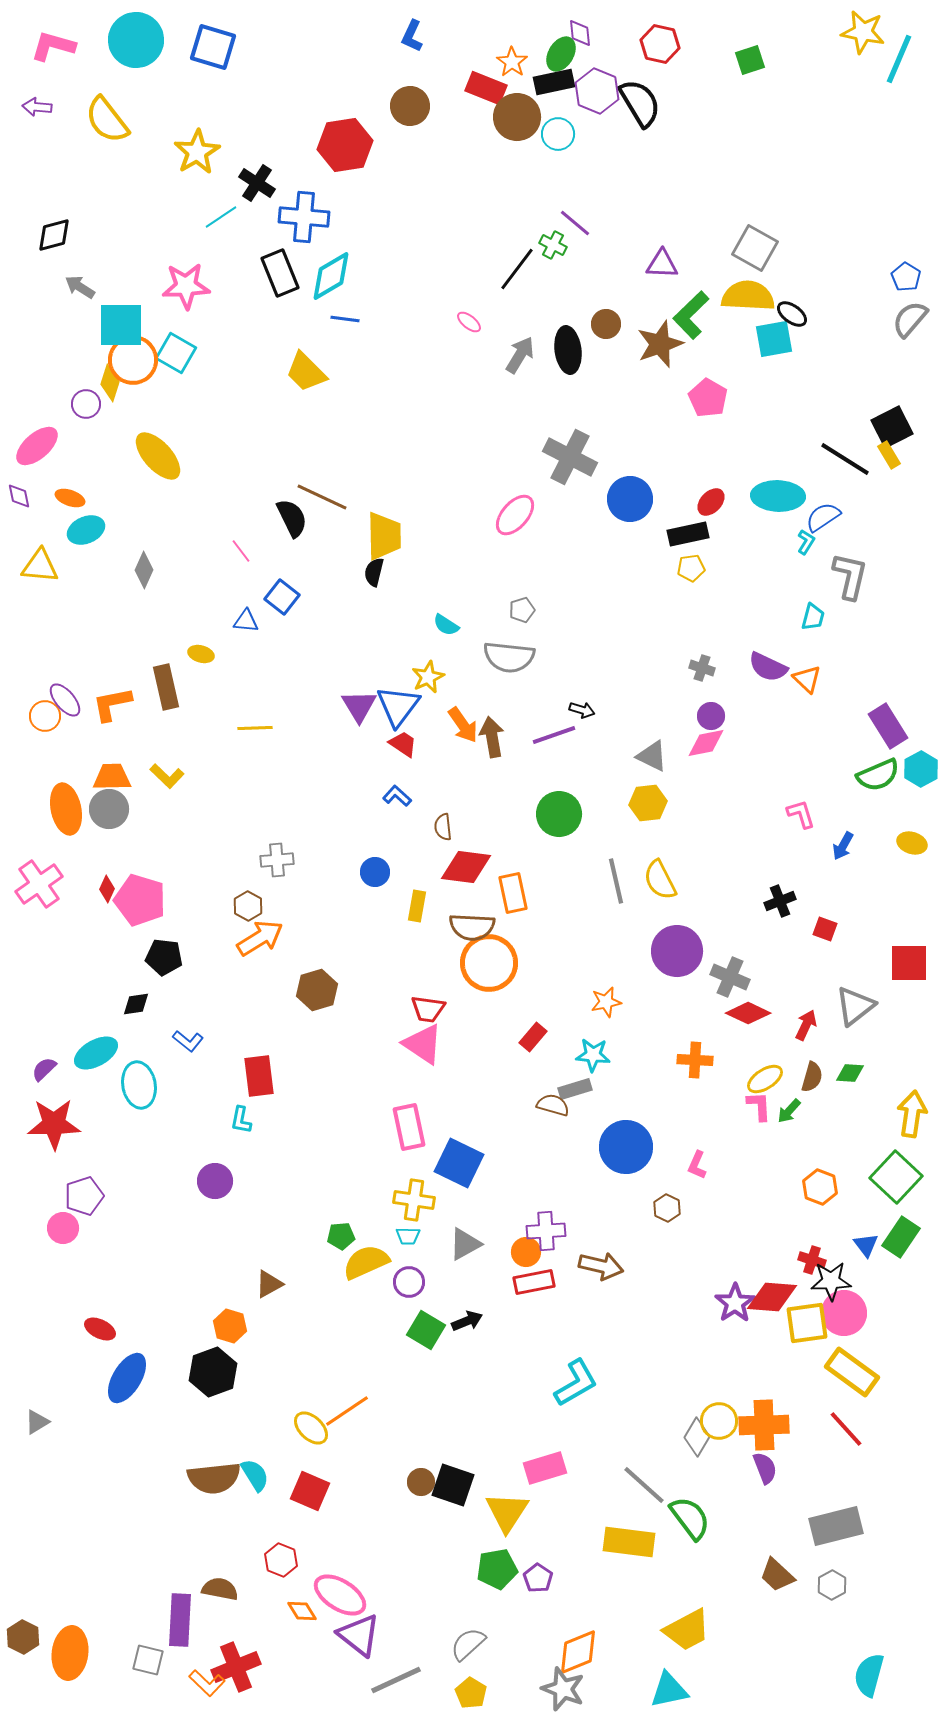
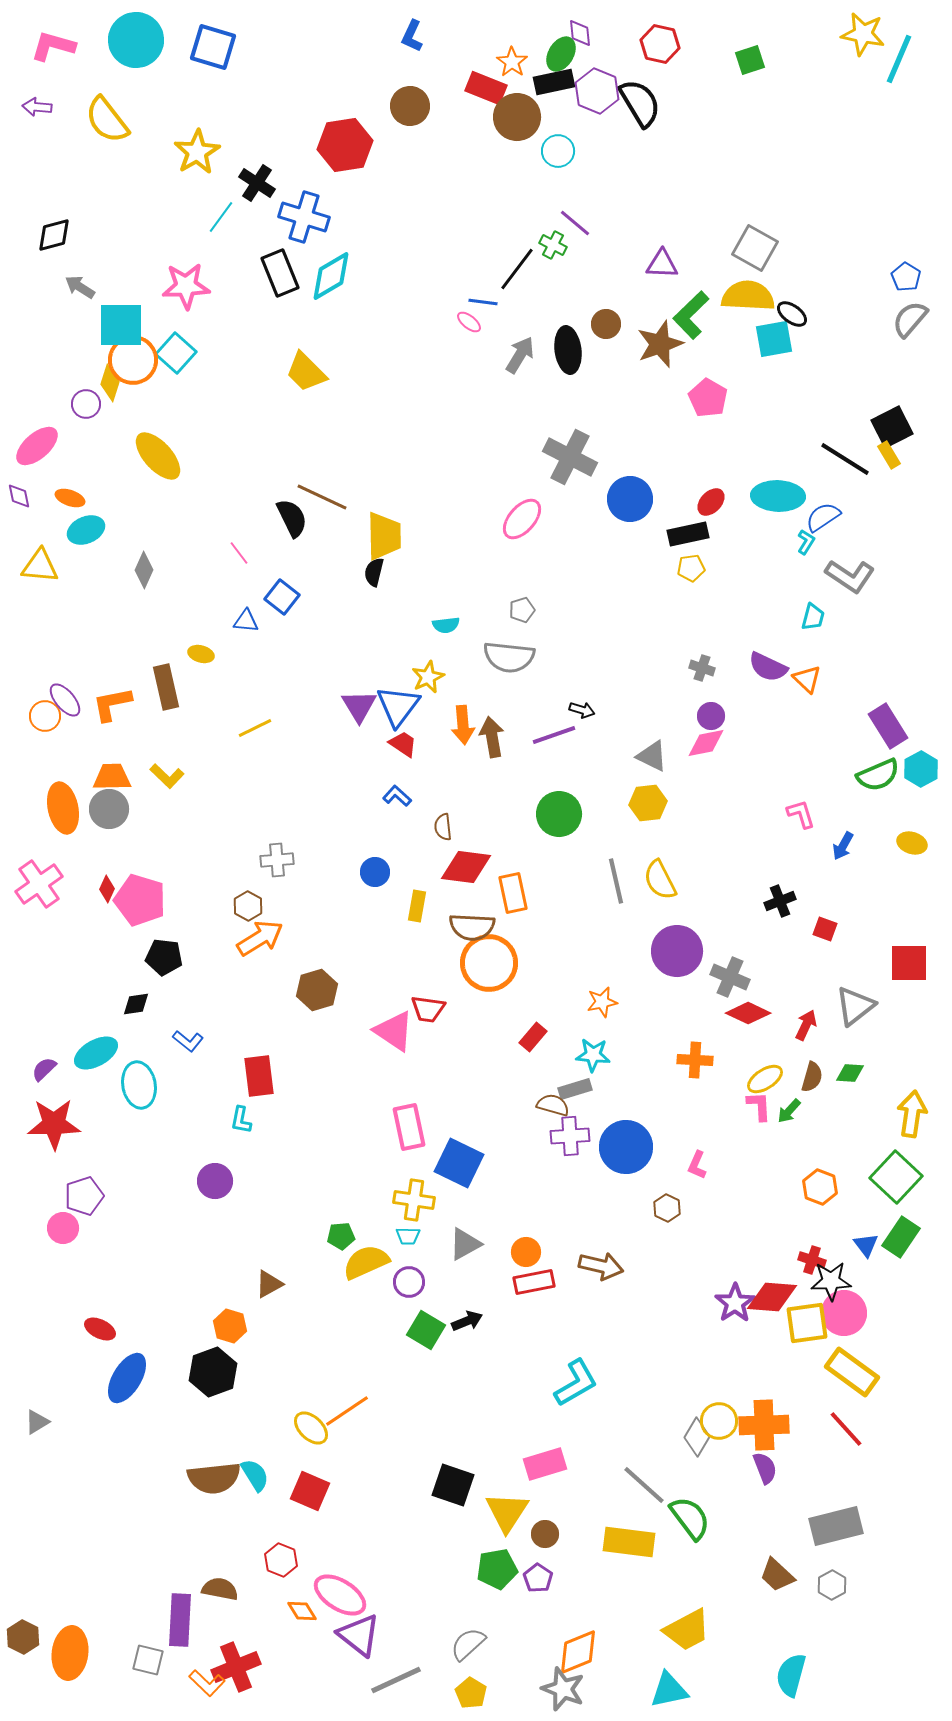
yellow star at (863, 32): moved 2 px down
cyan circle at (558, 134): moved 17 px down
cyan line at (221, 217): rotated 20 degrees counterclockwise
blue cross at (304, 217): rotated 12 degrees clockwise
blue line at (345, 319): moved 138 px right, 17 px up
cyan square at (176, 353): rotated 12 degrees clockwise
pink ellipse at (515, 515): moved 7 px right, 4 px down
pink line at (241, 551): moved 2 px left, 2 px down
gray L-shape at (850, 576): rotated 111 degrees clockwise
cyan semicircle at (446, 625): rotated 40 degrees counterclockwise
orange arrow at (463, 725): rotated 30 degrees clockwise
yellow line at (255, 728): rotated 24 degrees counterclockwise
orange ellipse at (66, 809): moved 3 px left, 1 px up
orange star at (606, 1002): moved 4 px left
pink triangle at (423, 1044): moved 29 px left, 13 px up
purple cross at (546, 1231): moved 24 px right, 95 px up
pink rectangle at (545, 1468): moved 4 px up
brown circle at (421, 1482): moved 124 px right, 52 px down
cyan semicircle at (869, 1675): moved 78 px left
